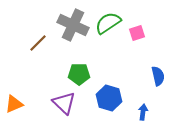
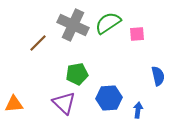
pink square: moved 1 px down; rotated 14 degrees clockwise
green pentagon: moved 2 px left; rotated 10 degrees counterclockwise
blue hexagon: rotated 20 degrees counterclockwise
orange triangle: rotated 18 degrees clockwise
blue arrow: moved 5 px left, 2 px up
